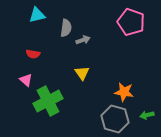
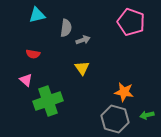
yellow triangle: moved 5 px up
green cross: rotated 8 degrees clockwise
